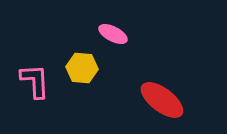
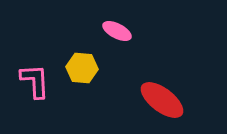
pink ellipse: moved 4 px right, 3 px up
